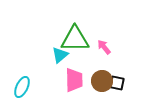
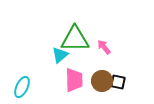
black square: moved 1 px right, 1 px up
